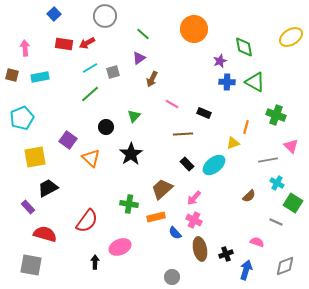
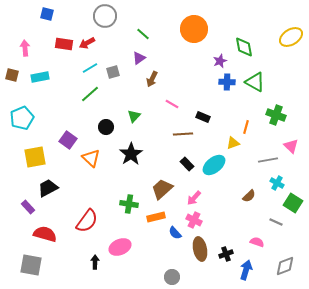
blue square at (54, 14): moved 7 px left; rotated 32 degrees counterclockwise
black rectangle at (204, 113): moved 1 px left, 4 px down
